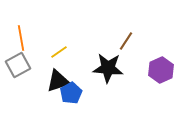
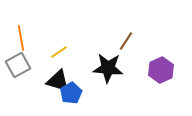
black triangle: rotated 35 degrees clockwise
